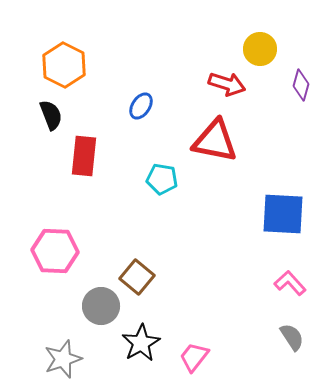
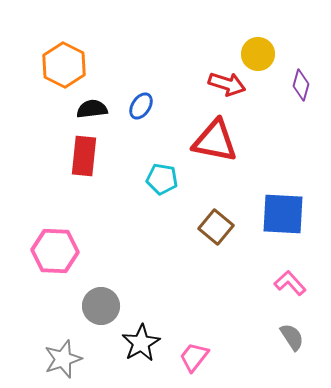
yellow circle: moved 2 px left, 5 px down
black semicircle: moved 41 px right, 6 px up; rotated 76 degrees counterclockwise
brown square: moved 79 px right, 50 px up
